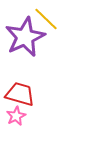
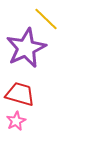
purple star: moved 1 px right, 11 px down
pink star: moved 5 px down
